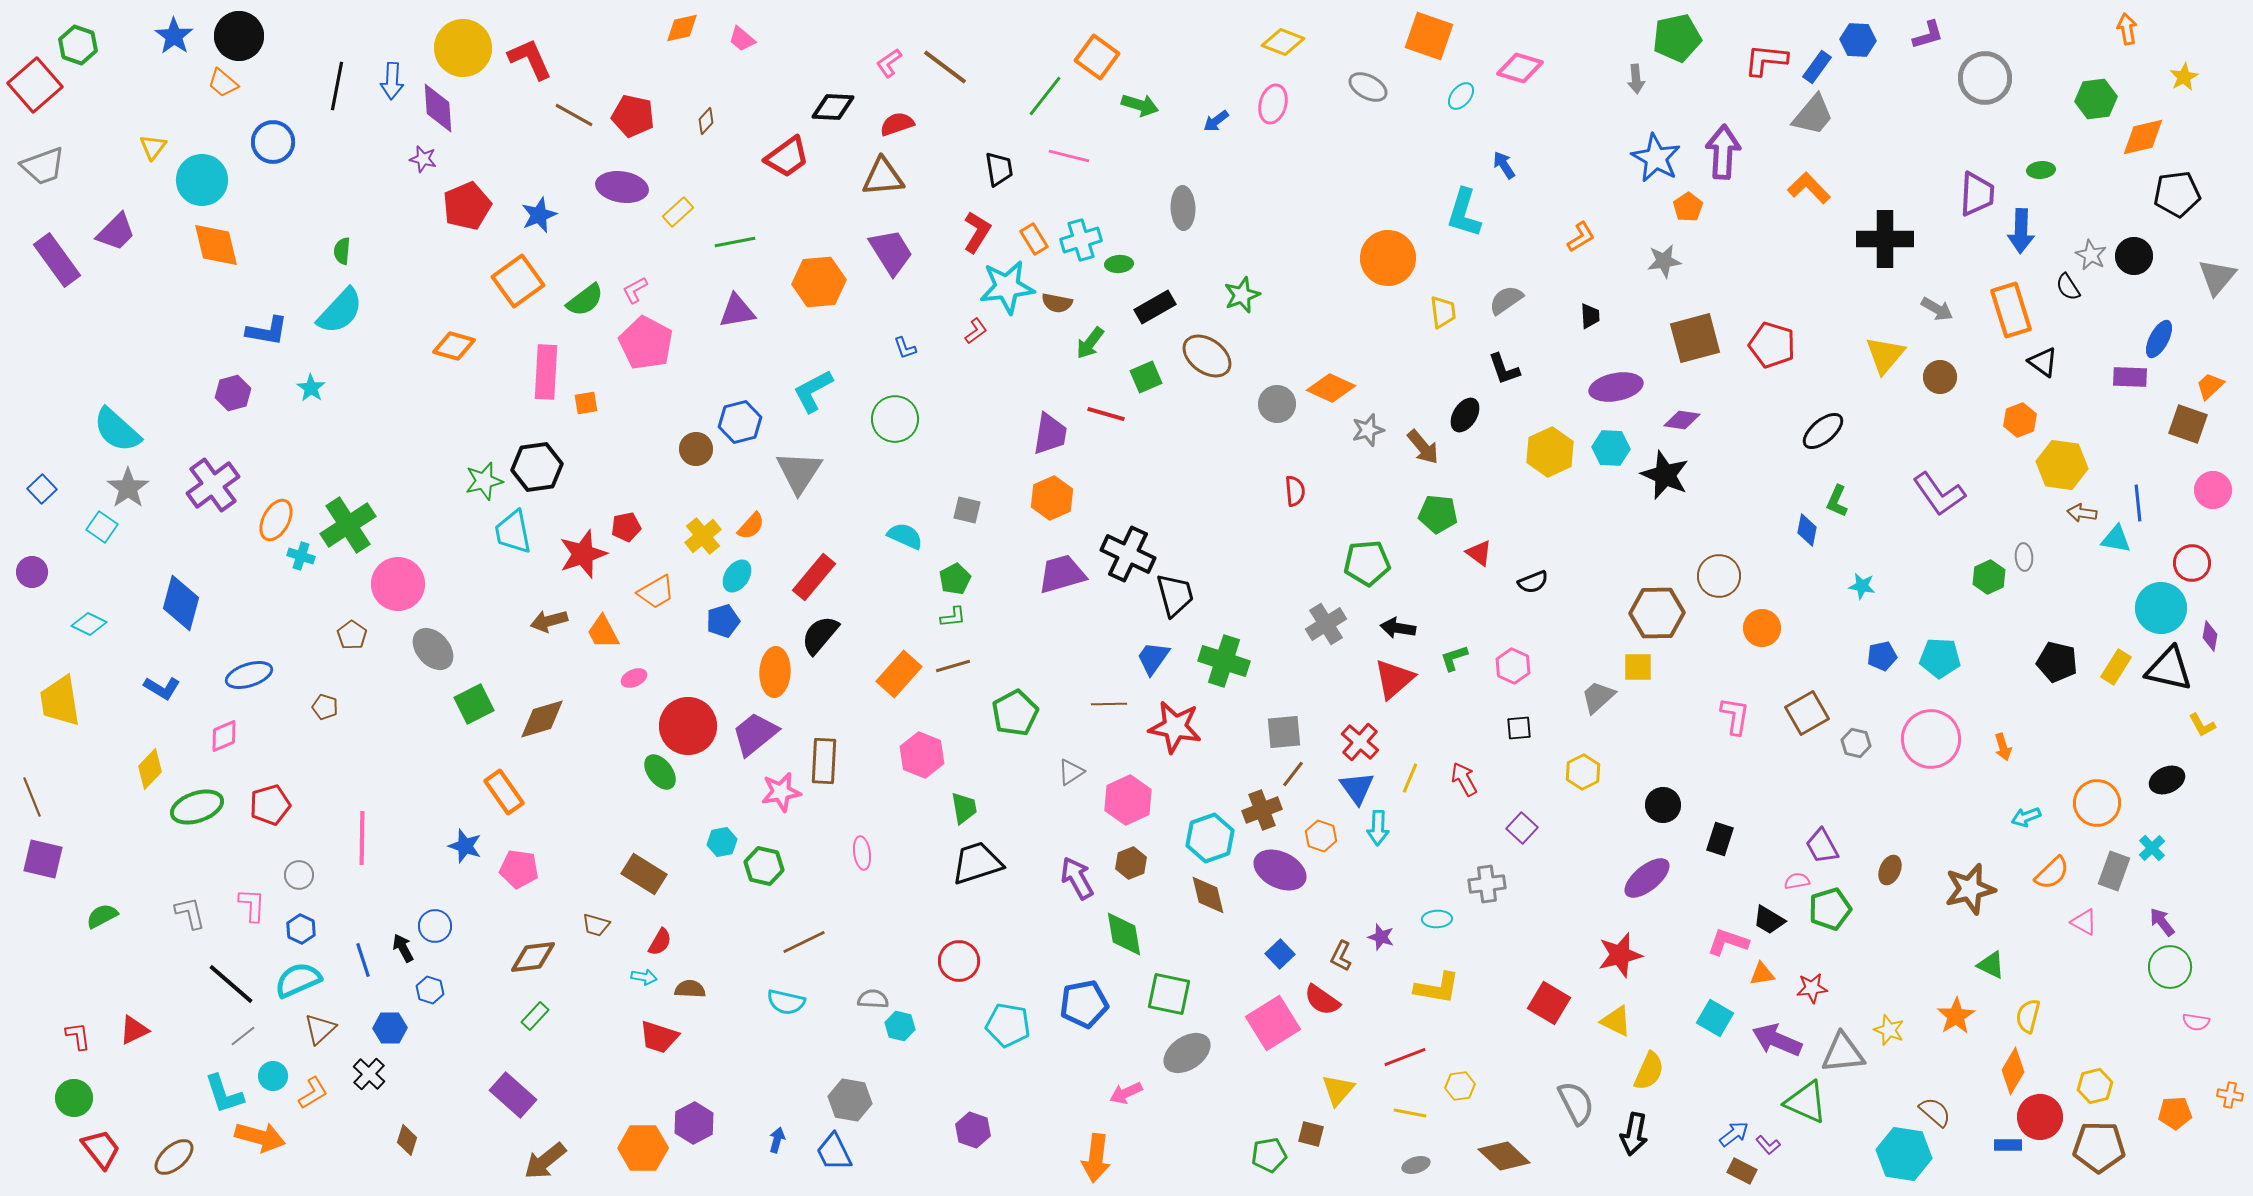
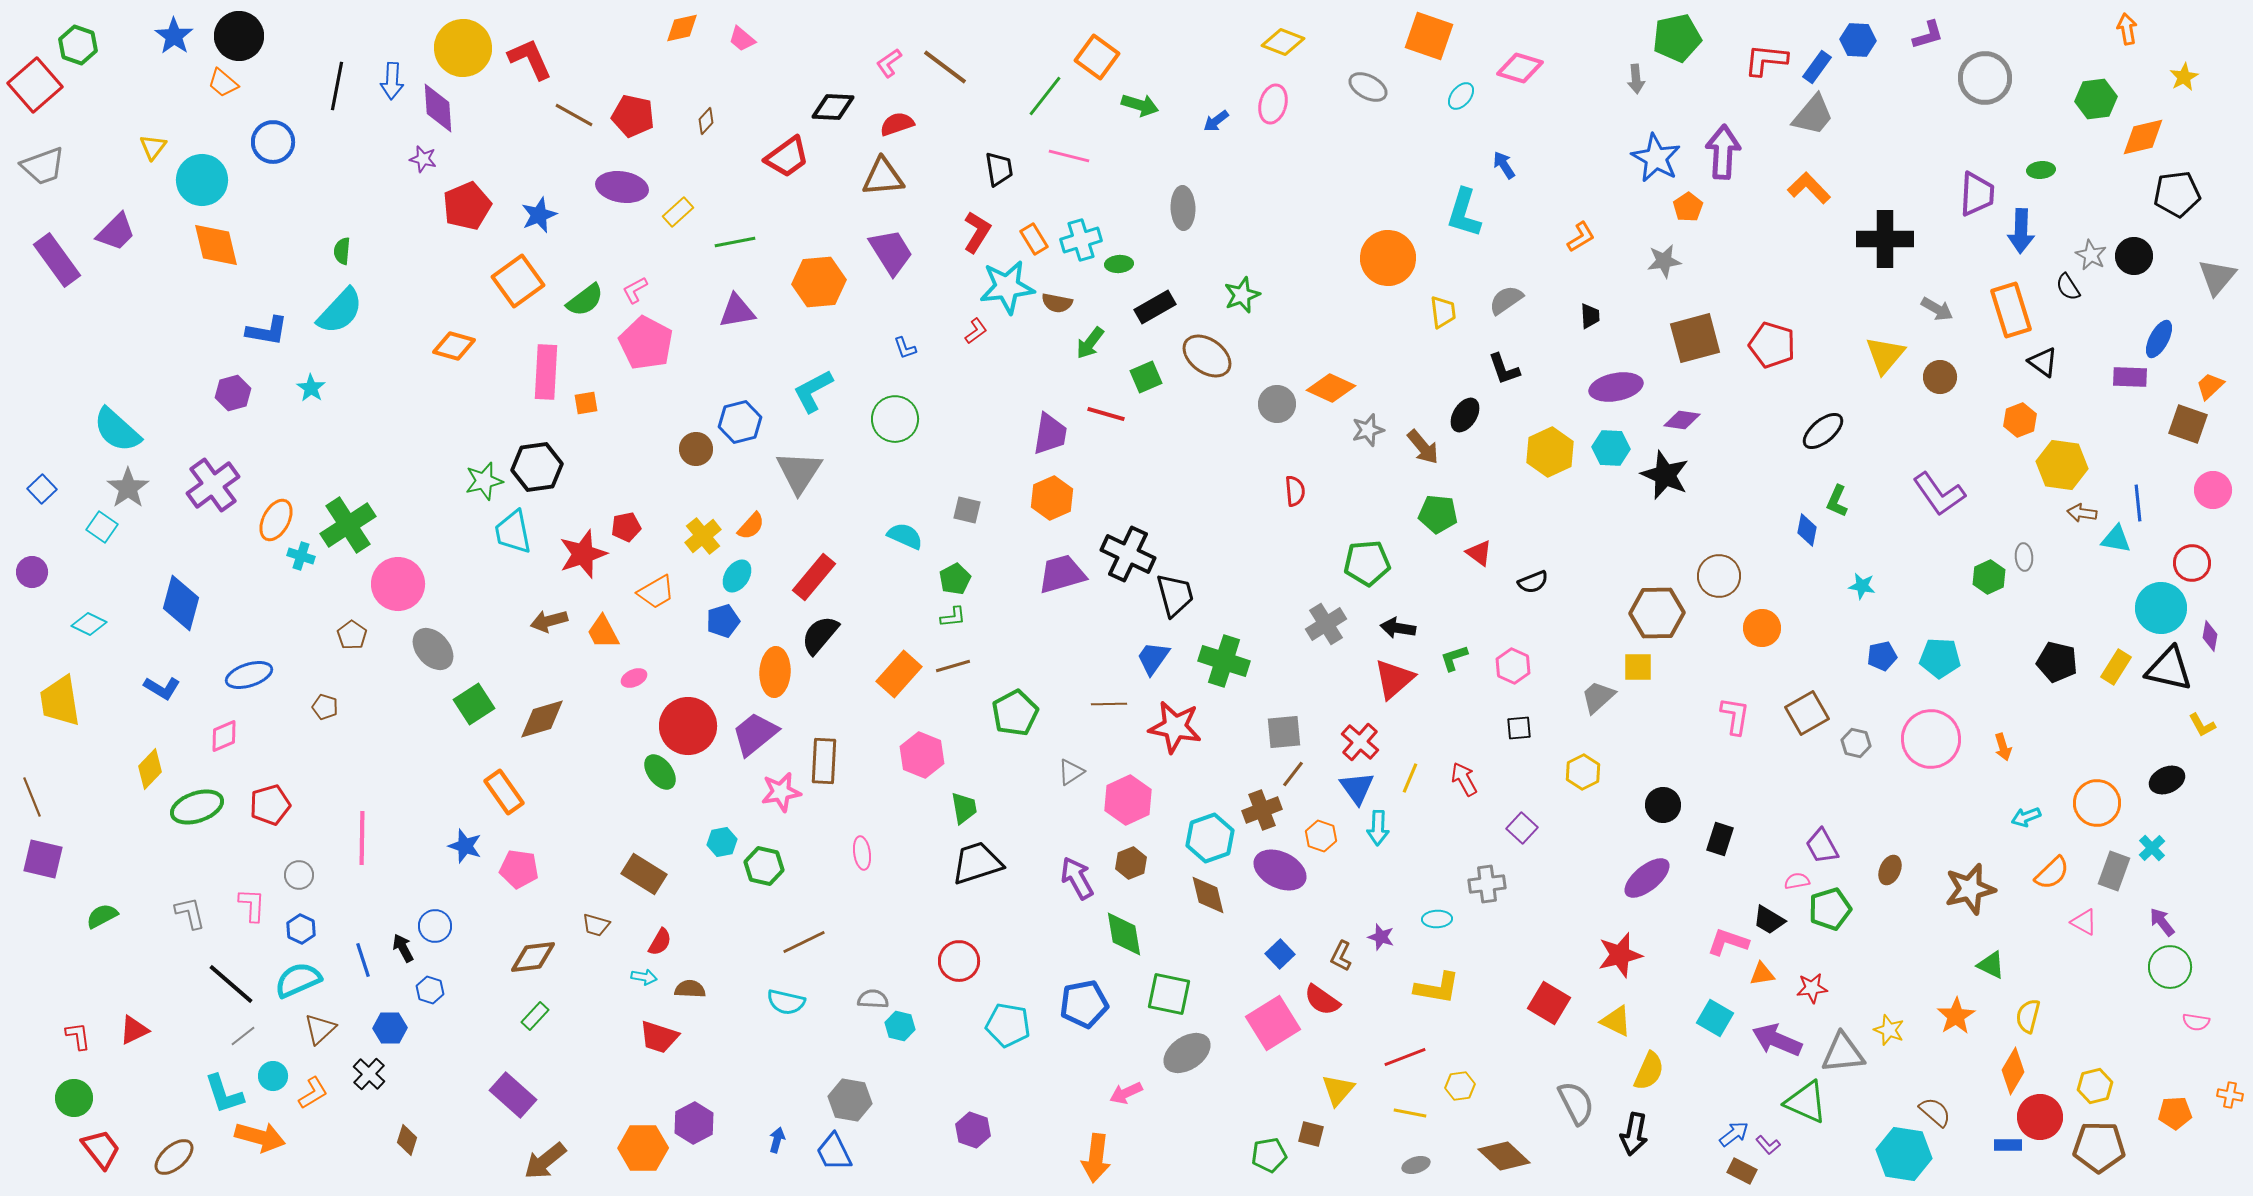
green square at (474, 704): rotated 6 degrees counterclockwise
